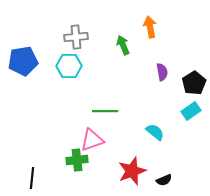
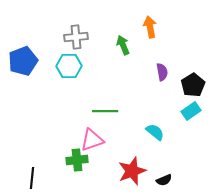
blue pentagon: rotated 12 degrees counterclockwise
black pentagon: moved 1 px left, 2 px down
